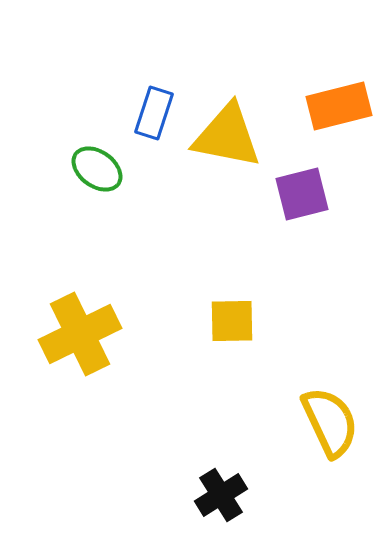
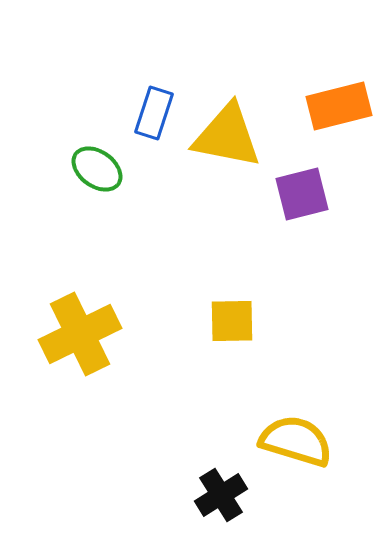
yellow semicircle: moved 34 px left, 19 px down; rotated 48 degrees counterclockwise
